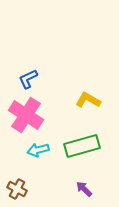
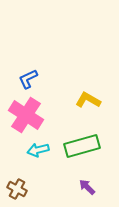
purple arrow: moved 3 px right, 2 px up
